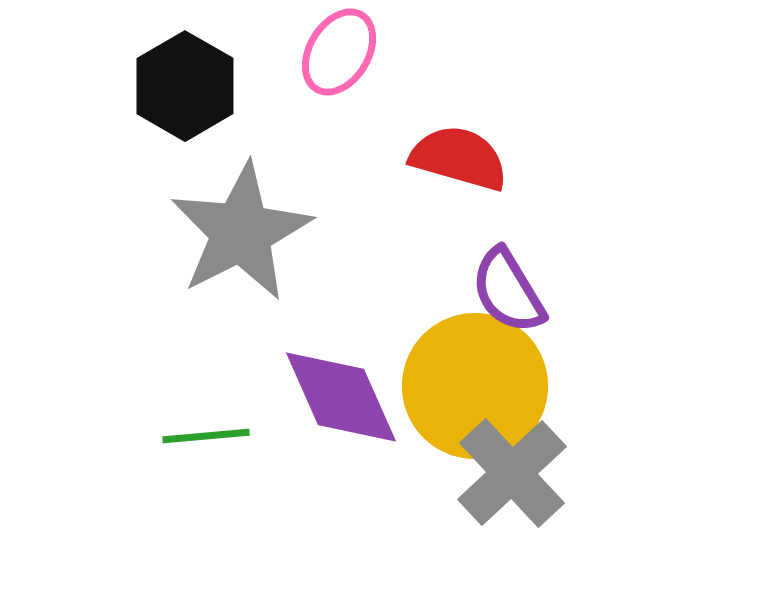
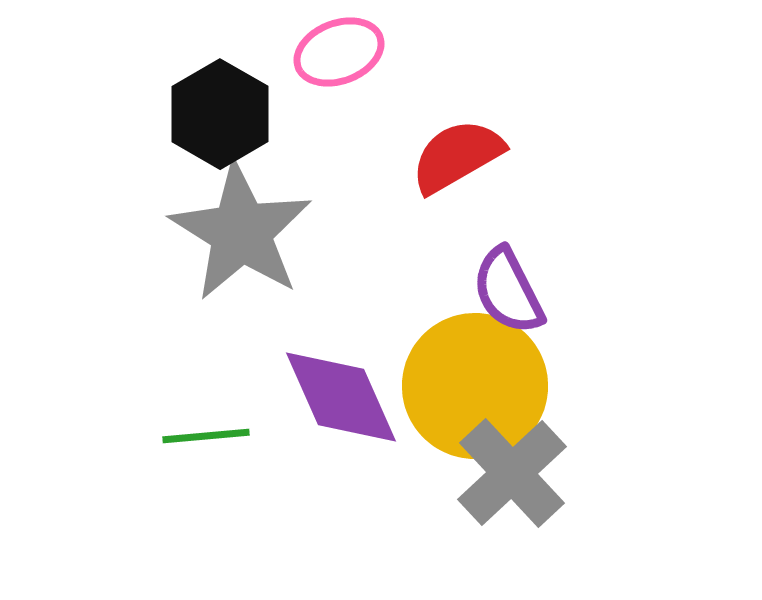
pink ellipse: rotated 38 degrees clockwise
black hexagon: moved 35 px right, 28 px down
red semicircle: moved 2 px left, 2 px up; rotated 46 degrees counterclockwise
gray star: rotated 13 degrees counterclockwise
purple semicircle: rotated 4 degrees clockwise
